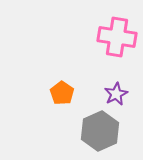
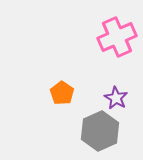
pink cross: rotated 33 degrees counterclockwise
purple star: moved 4 px down; rotated 15 degrees counterclockwise
